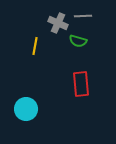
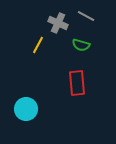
gray line: moved 3 px right; rotated 30 degrees clockwise
green semicircle: moved 3 px right, 4 px down
yellow line: moved 3 px right, 1 px up; rotated 18 degrees clockwise
red rectangle: moved 4 px left, 1 px up
